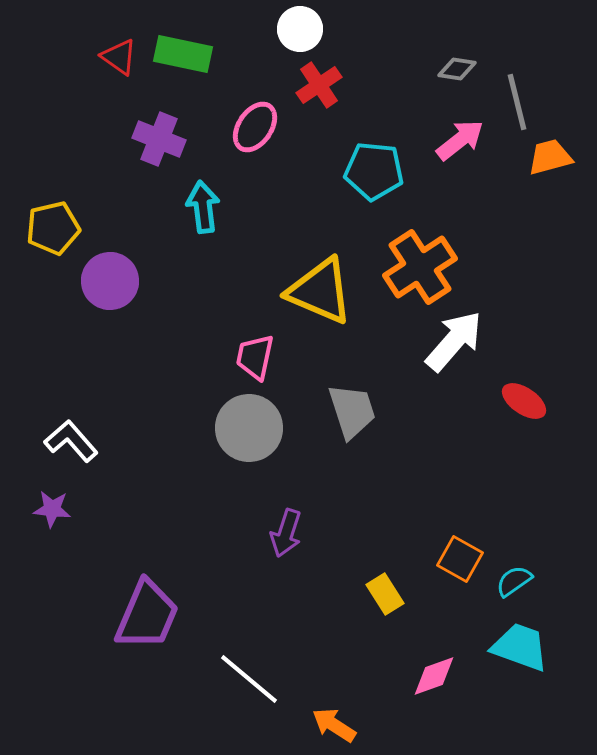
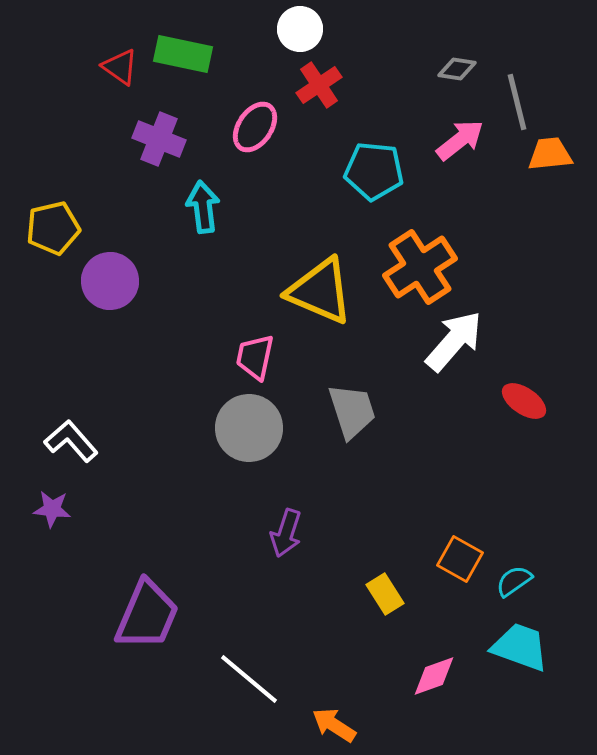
red triangle: moved 1 px right, 10 px down
orange trapezoid: moved 3 px up; rotated 9 degrees clockwise
